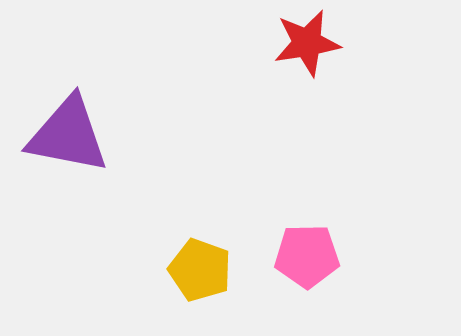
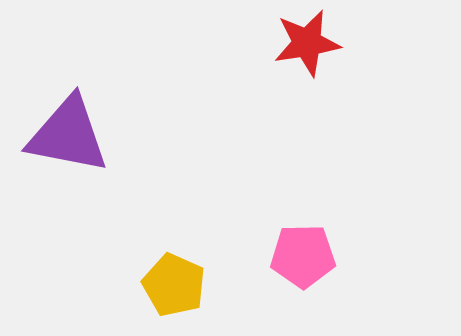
pink pentagon: moved 4 px left
yellow pentagon: moved 26 px left, 15 px down; rotated 4 degrees clockwise
